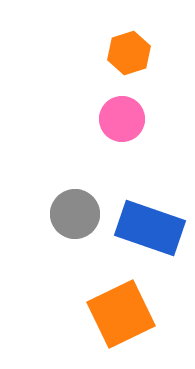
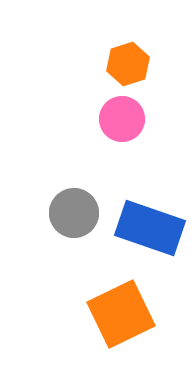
orange hexagon: moved 1 px left, 11 px down
gray circle: moved 1 px left, 1 px up
